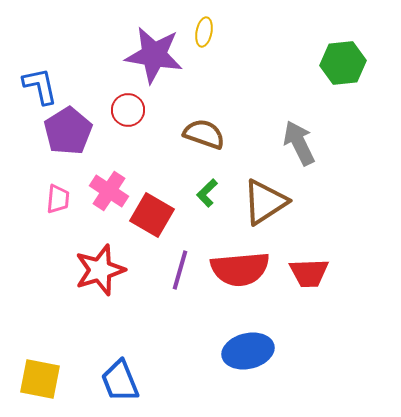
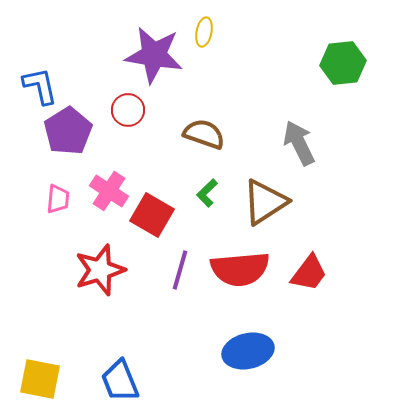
red trapezoid: rotated 51 degrees counterclockwise
